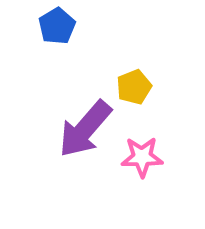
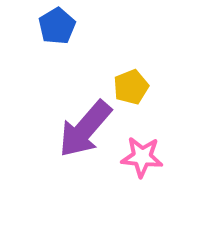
yellow pentagon: moved 3 px left
pink star: rotated 6 degrees clockwise
